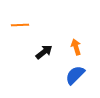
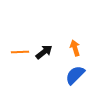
orange line: moved 27 px down
orange arrow: moved 1 px left, 1 px down
